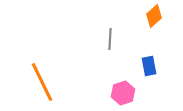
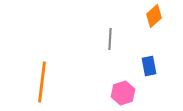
orange line: rotated 33 degrees clockwise
